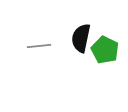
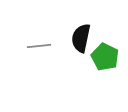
green pentagon: moved 7 px down
